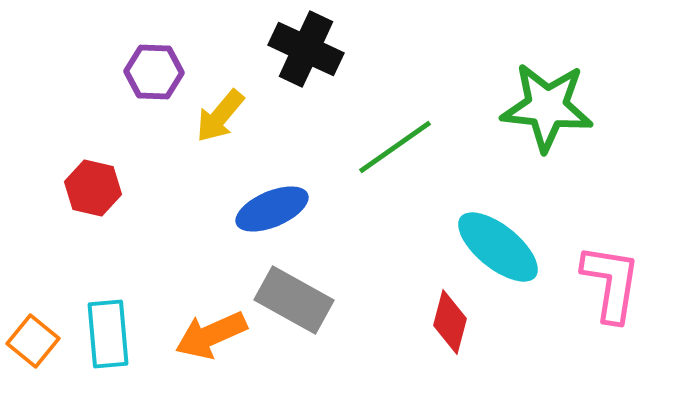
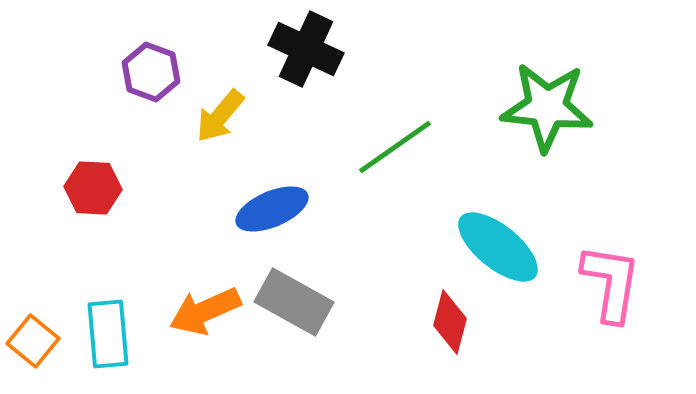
purple hexagon: moved 3 px left; rotated 18 degrees clockwise
red hexagon: rotated 10 degrees counterclockwise
gray rectangle: moved 2 px down
orange arrow: moved 6 px left, 24 px up
